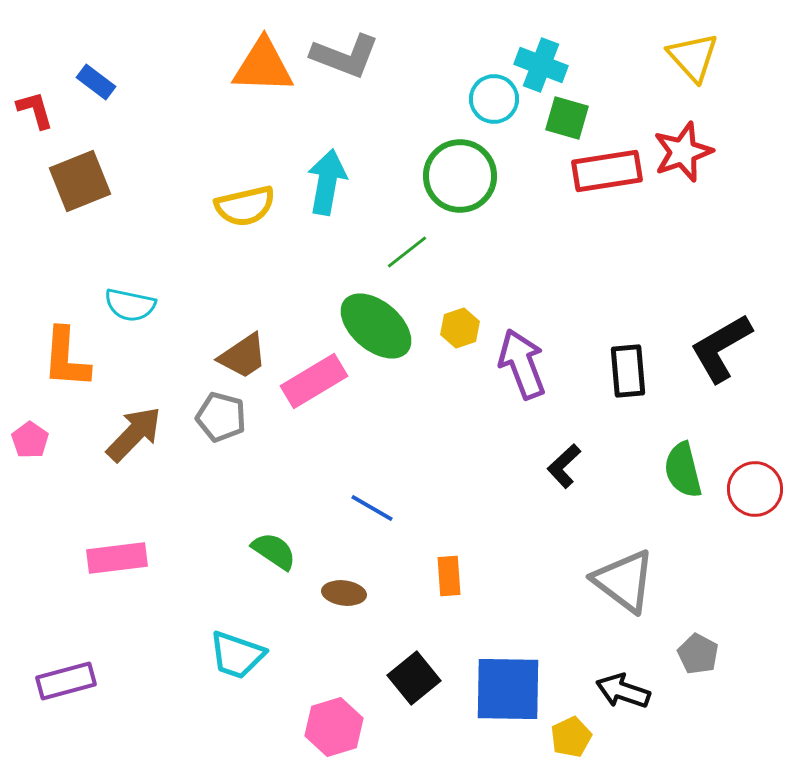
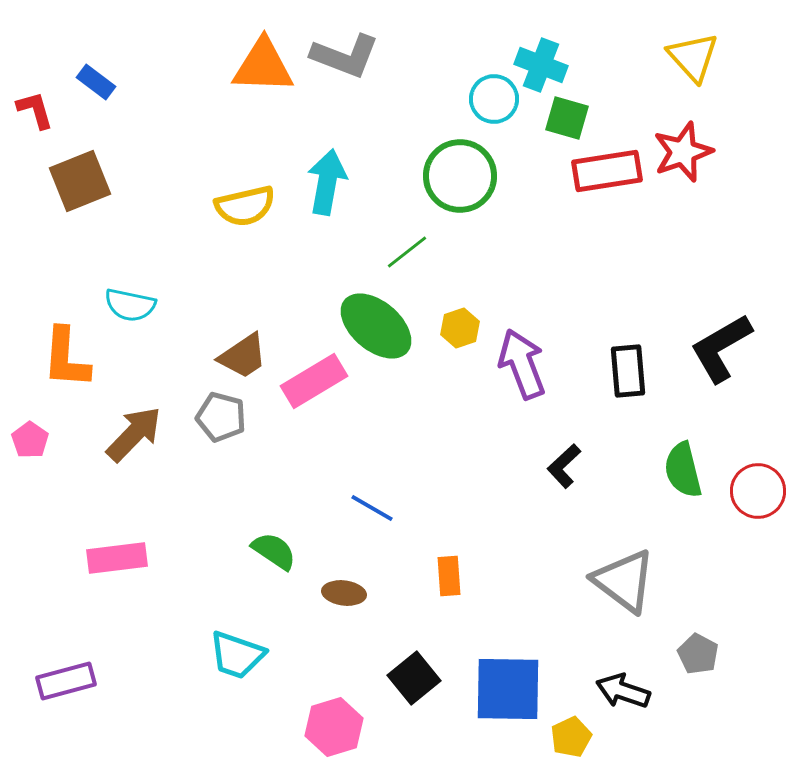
red circle at (755, 489): moved 3 px right, 2 px down
